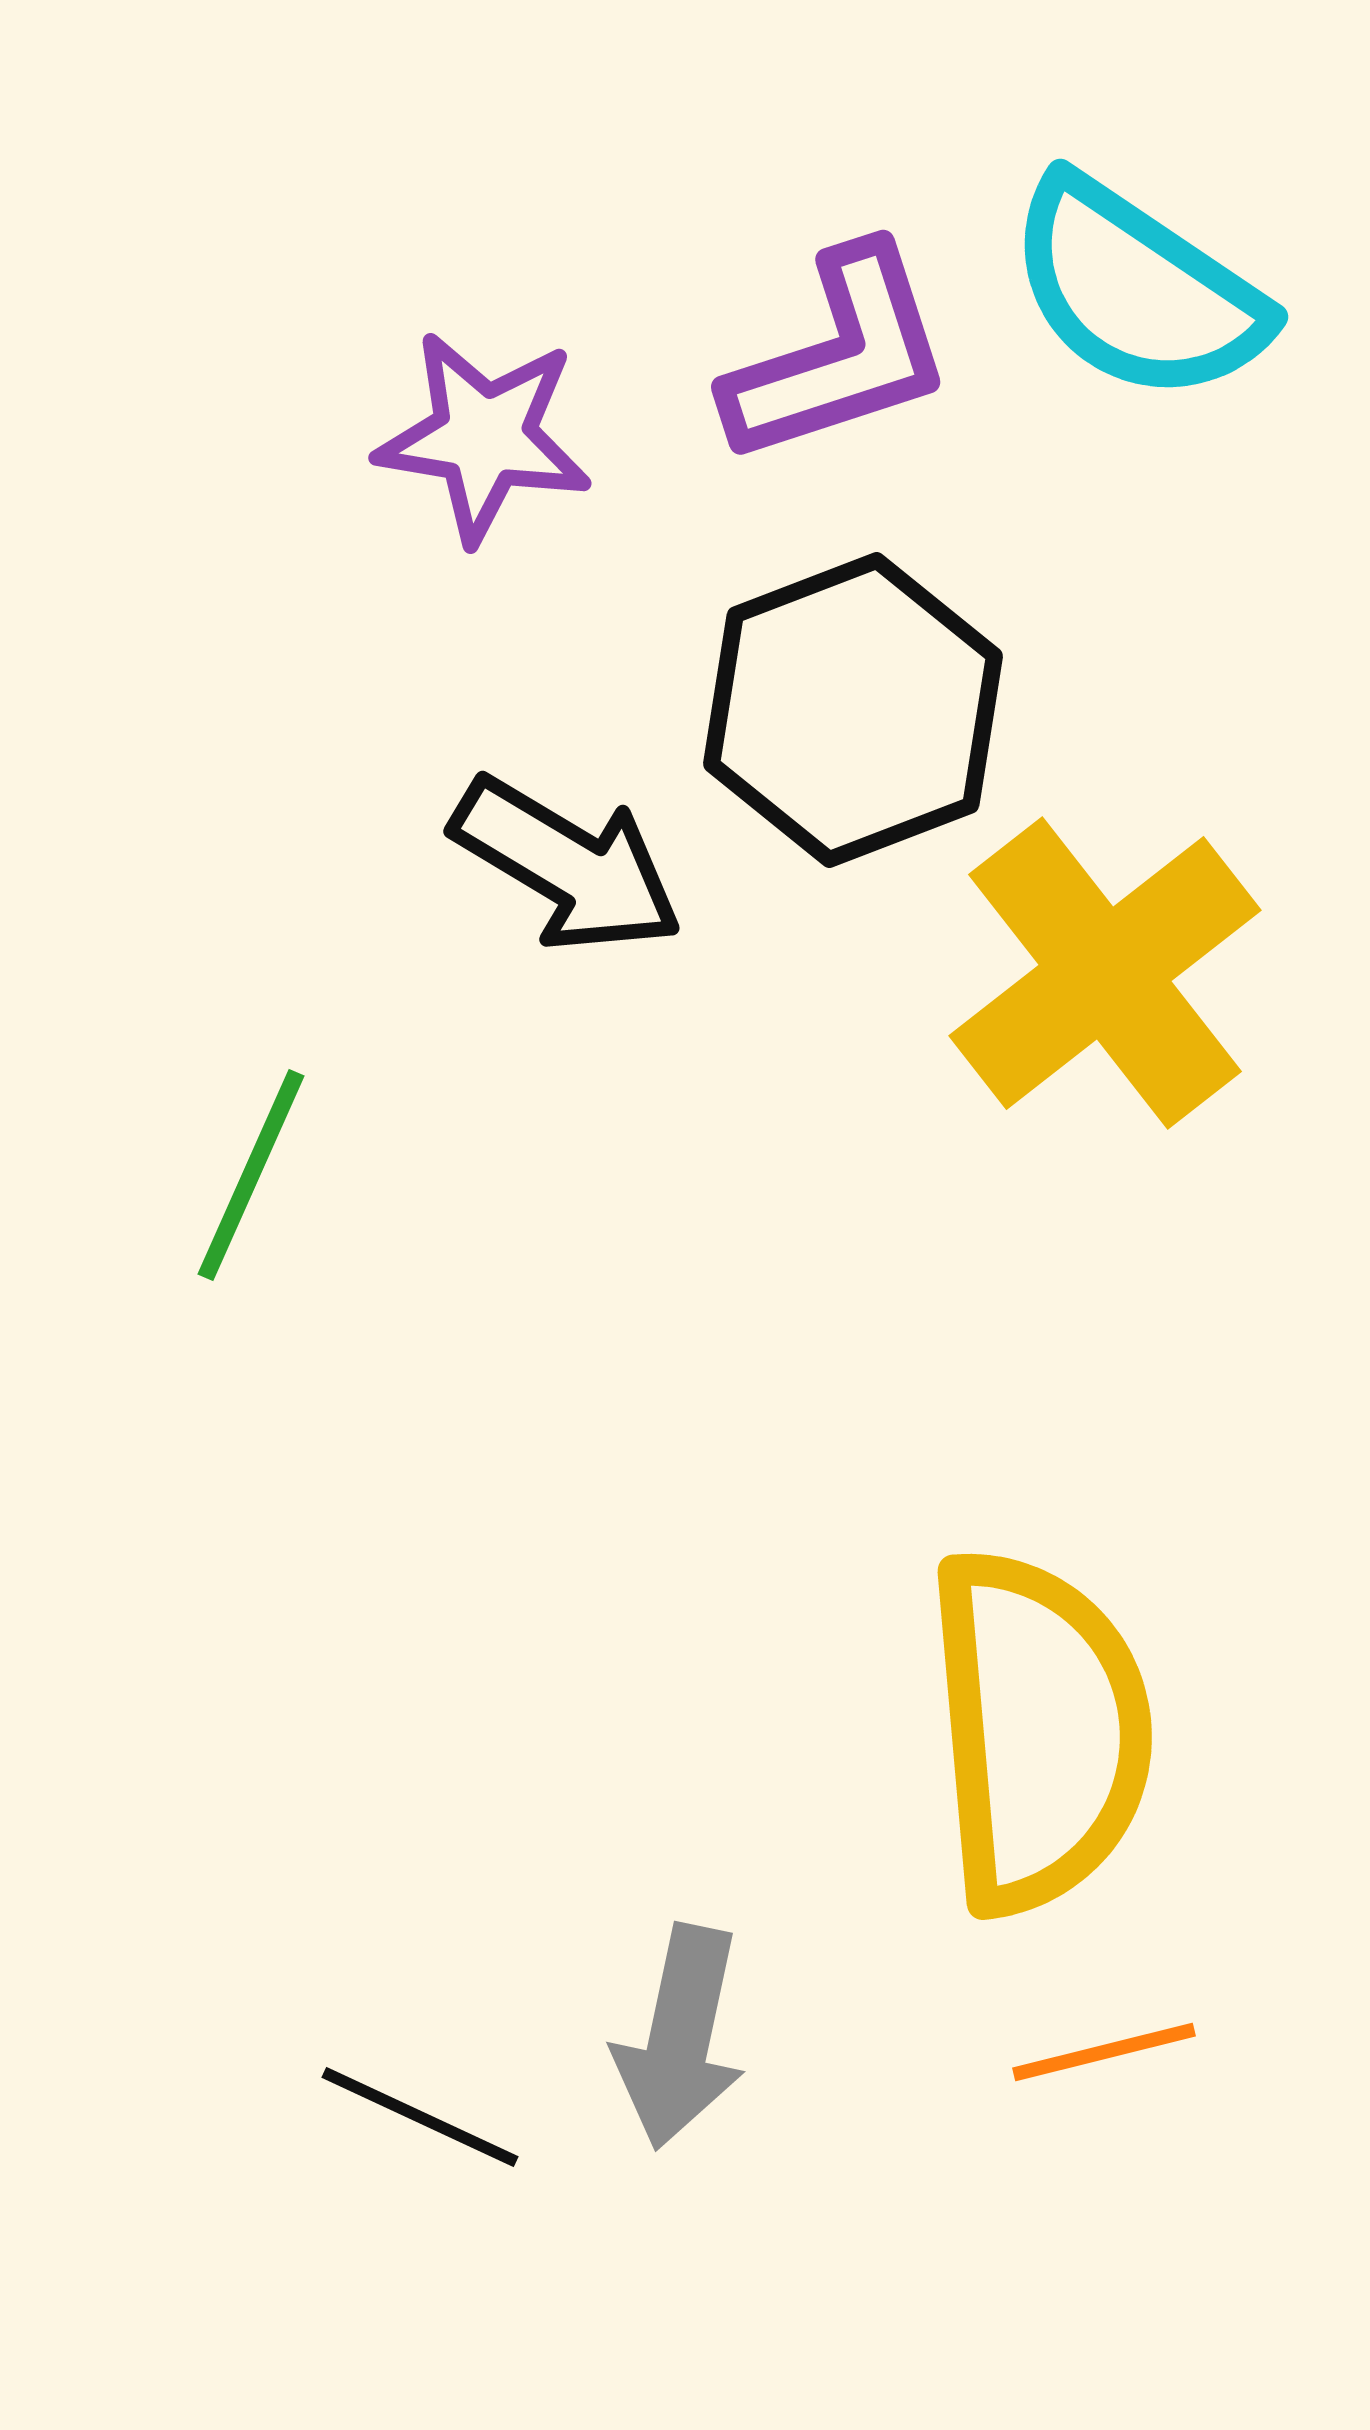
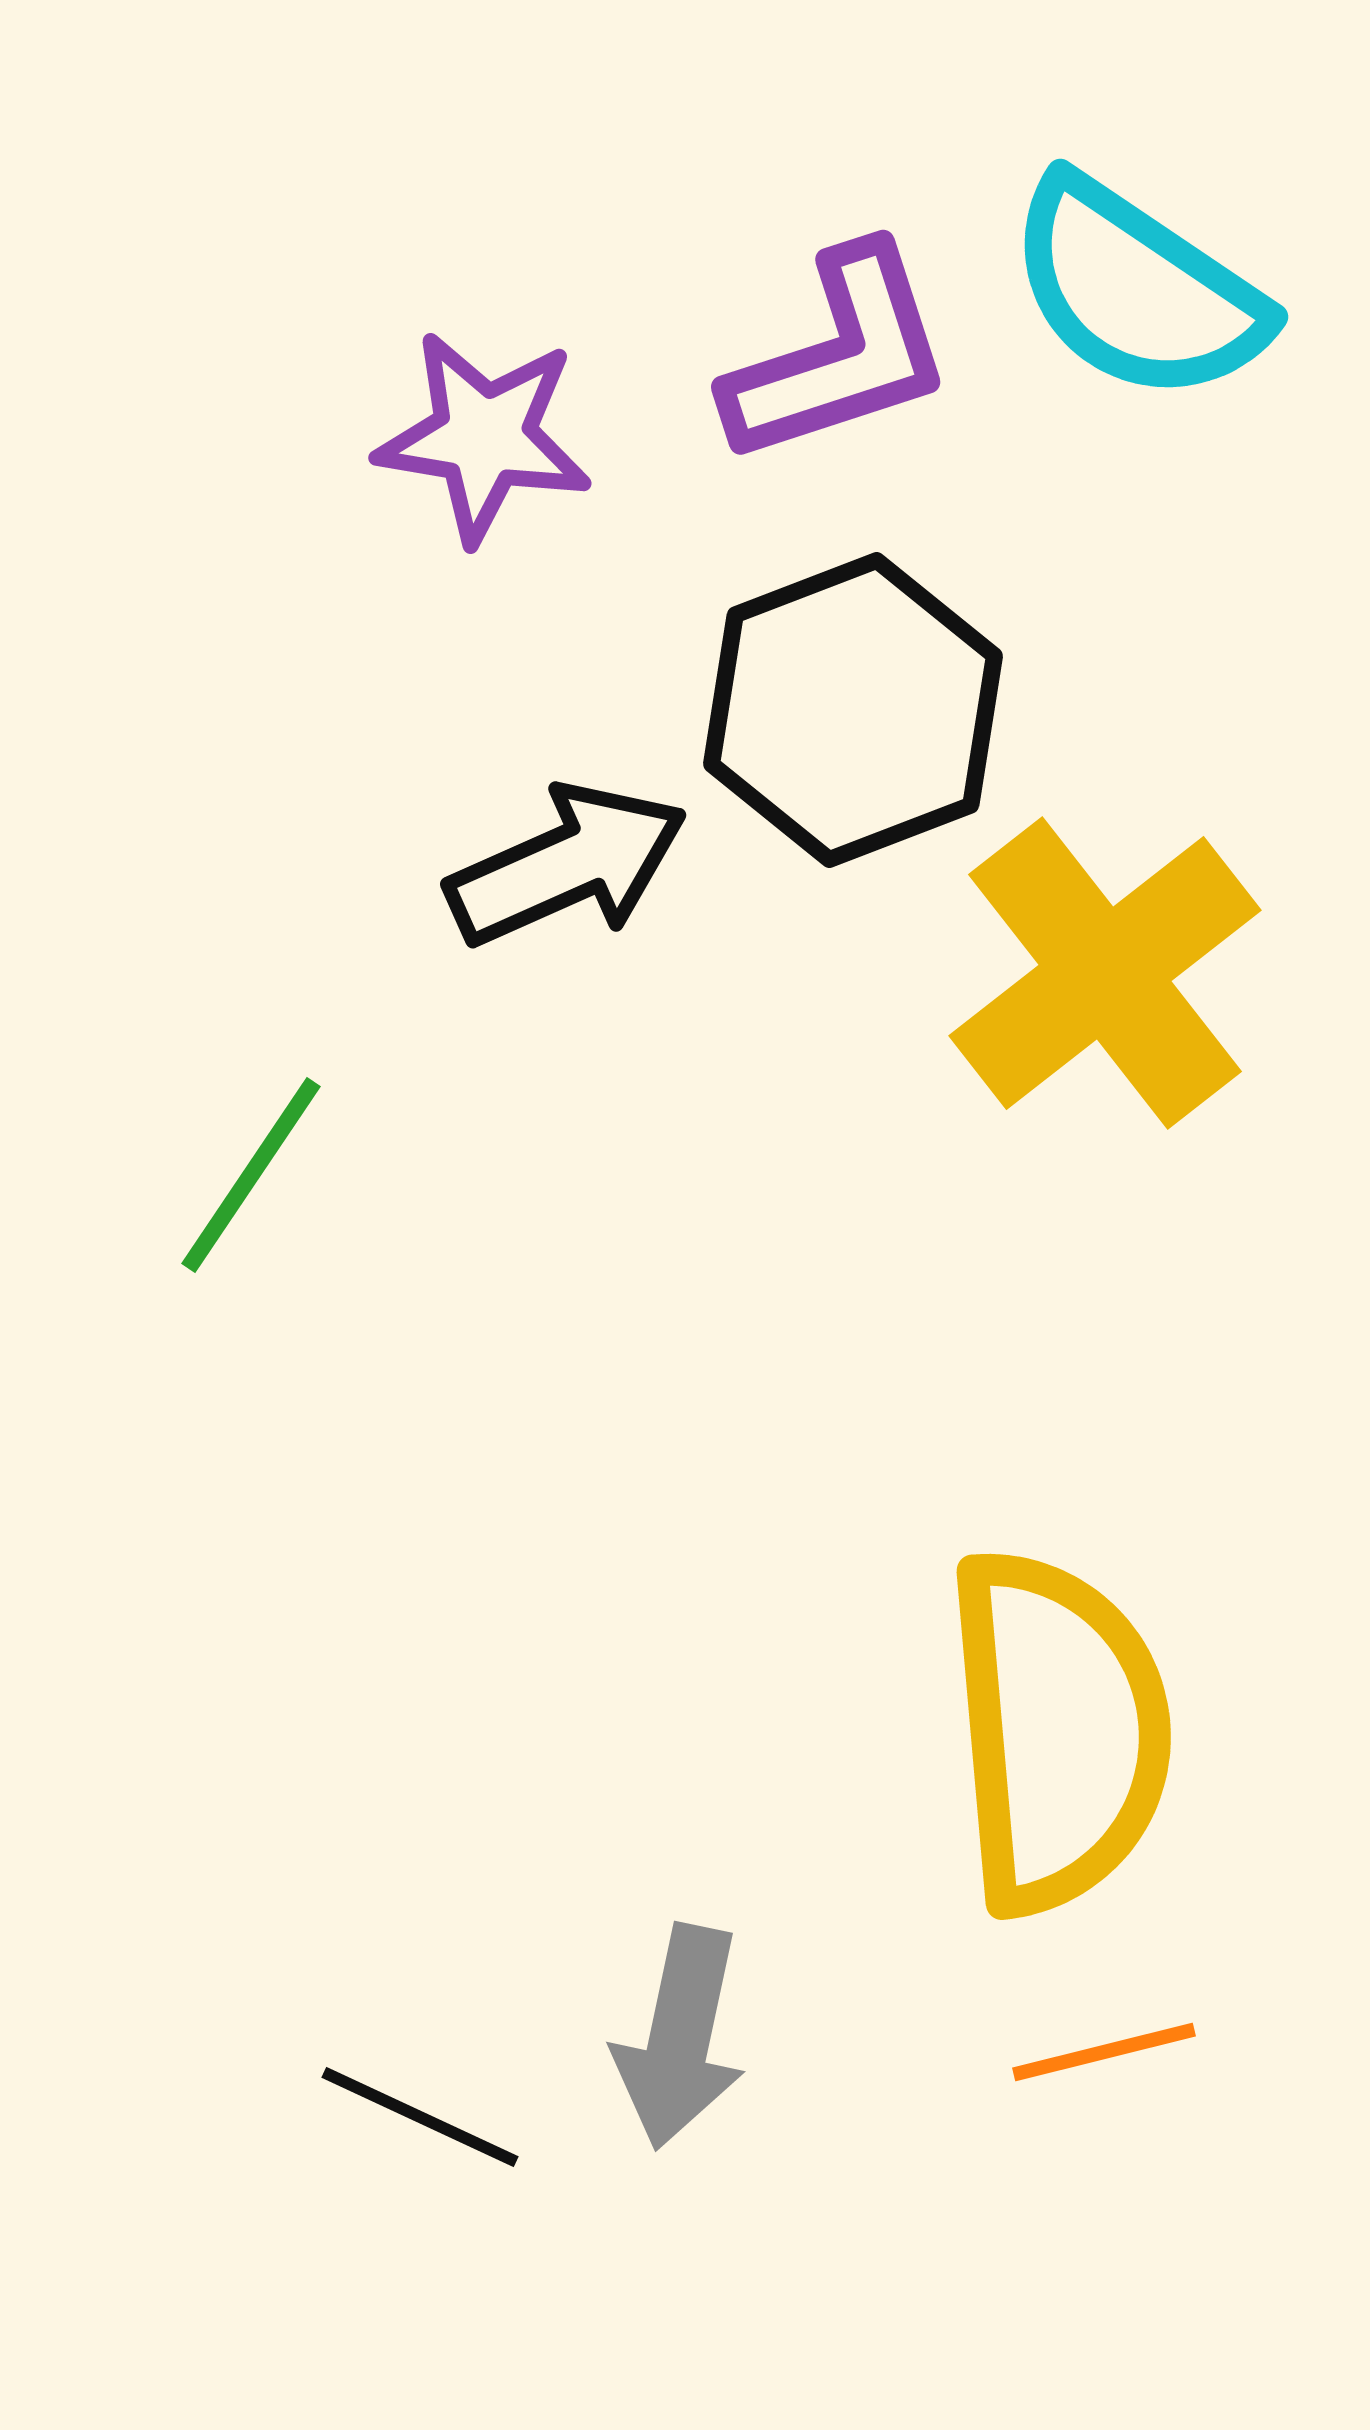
black arrow: rotated 55 degrees counterclockwise
green line: rotated 10 degrees clockwise
yellow semicircle: moved 19 px right
